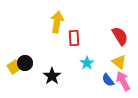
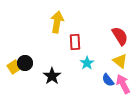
red rectangle: moved 1 px right, 4 px down
yellow triangle: moved 1 px right, 1 px up
pink arrow: moved 3 px down
